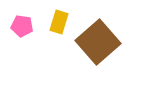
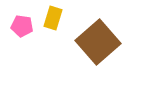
yellow rectangle: moved 6 px left, 4 px up
